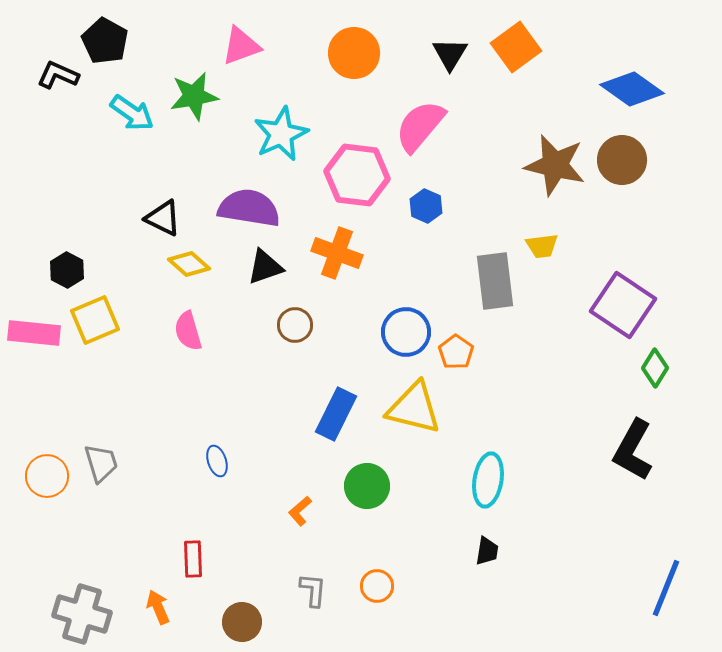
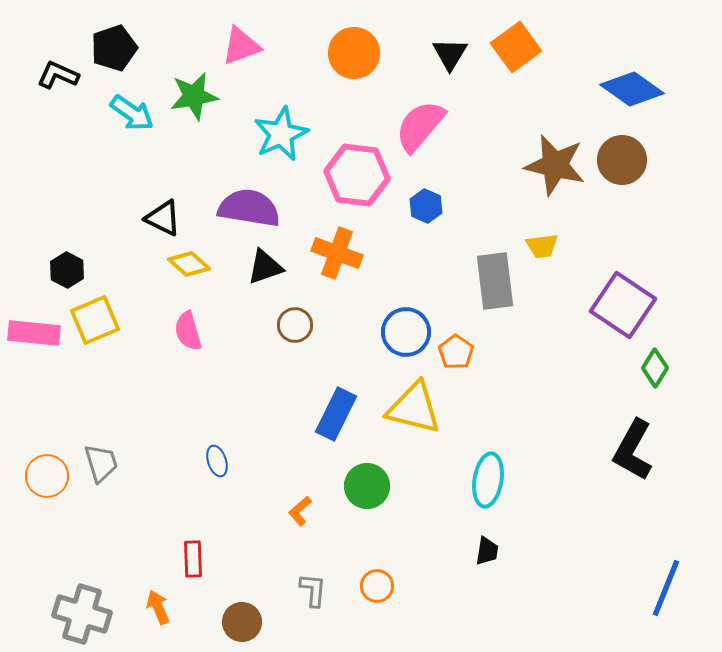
black pentagon at (105, 41): moved 9 px right, 7 px down; rotated 24 degrees clockwise
